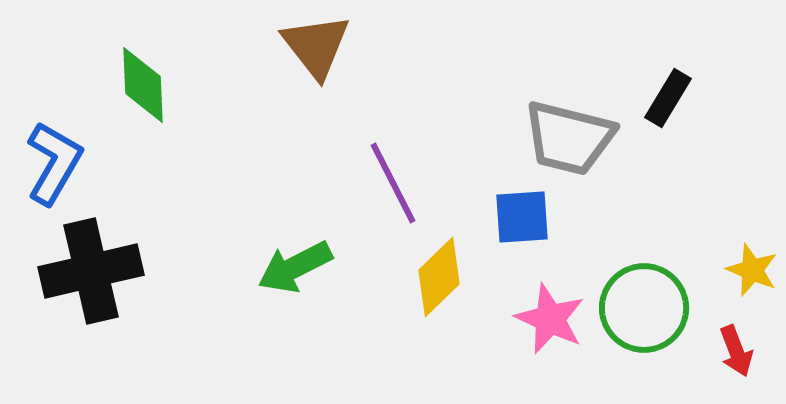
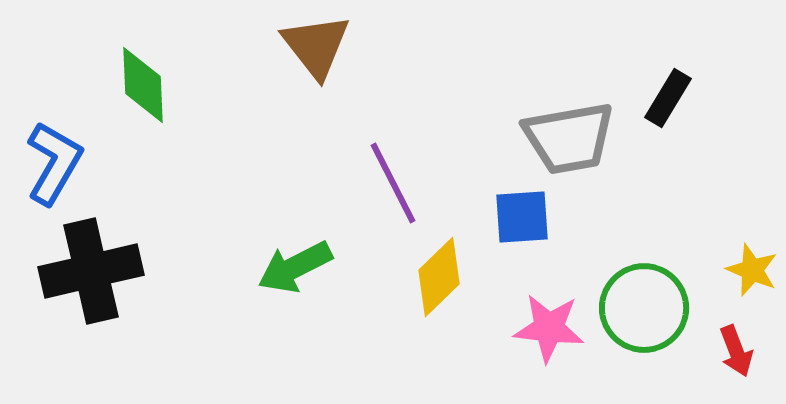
gray trapezoid: rotated 24 degrees counterclockwise
pink star: moved 1 px left, 9 px down; rotated 18 degrees counterclockwise
